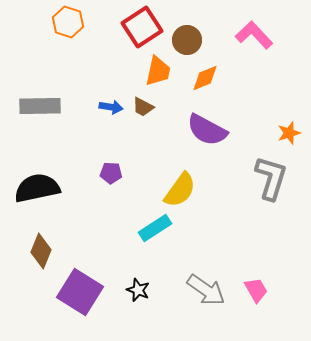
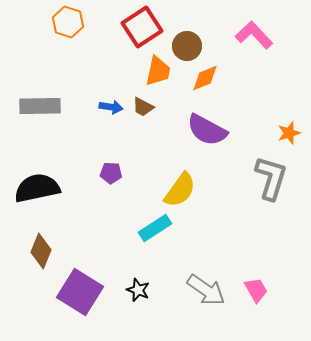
brown circle: moved 6 px down
